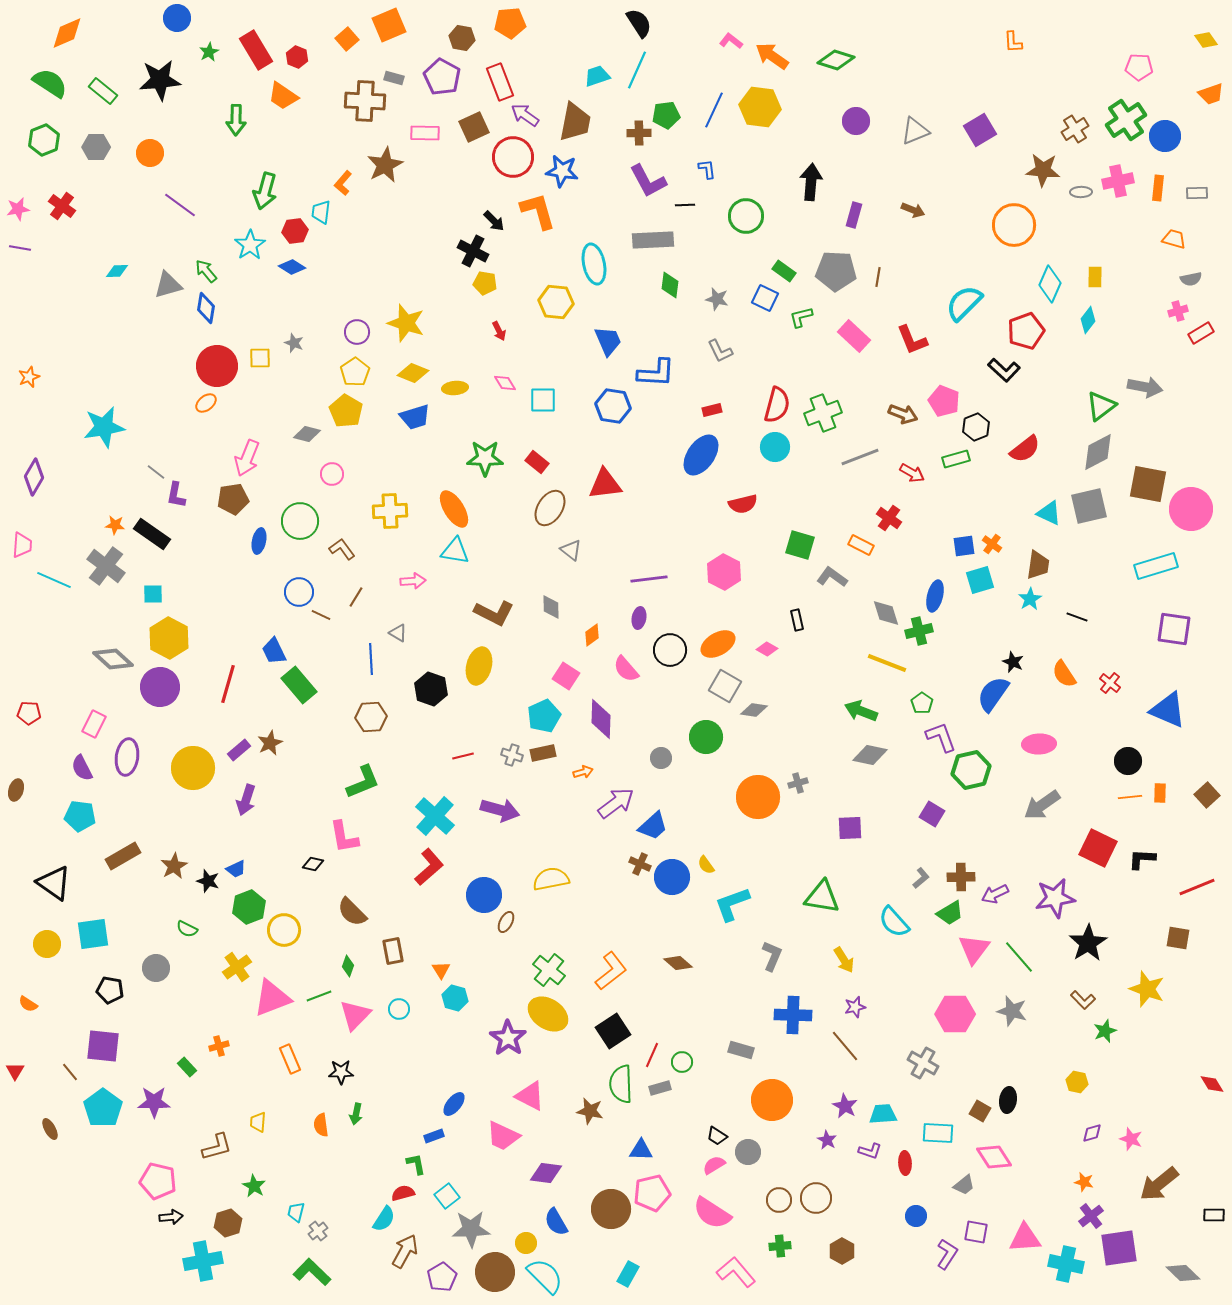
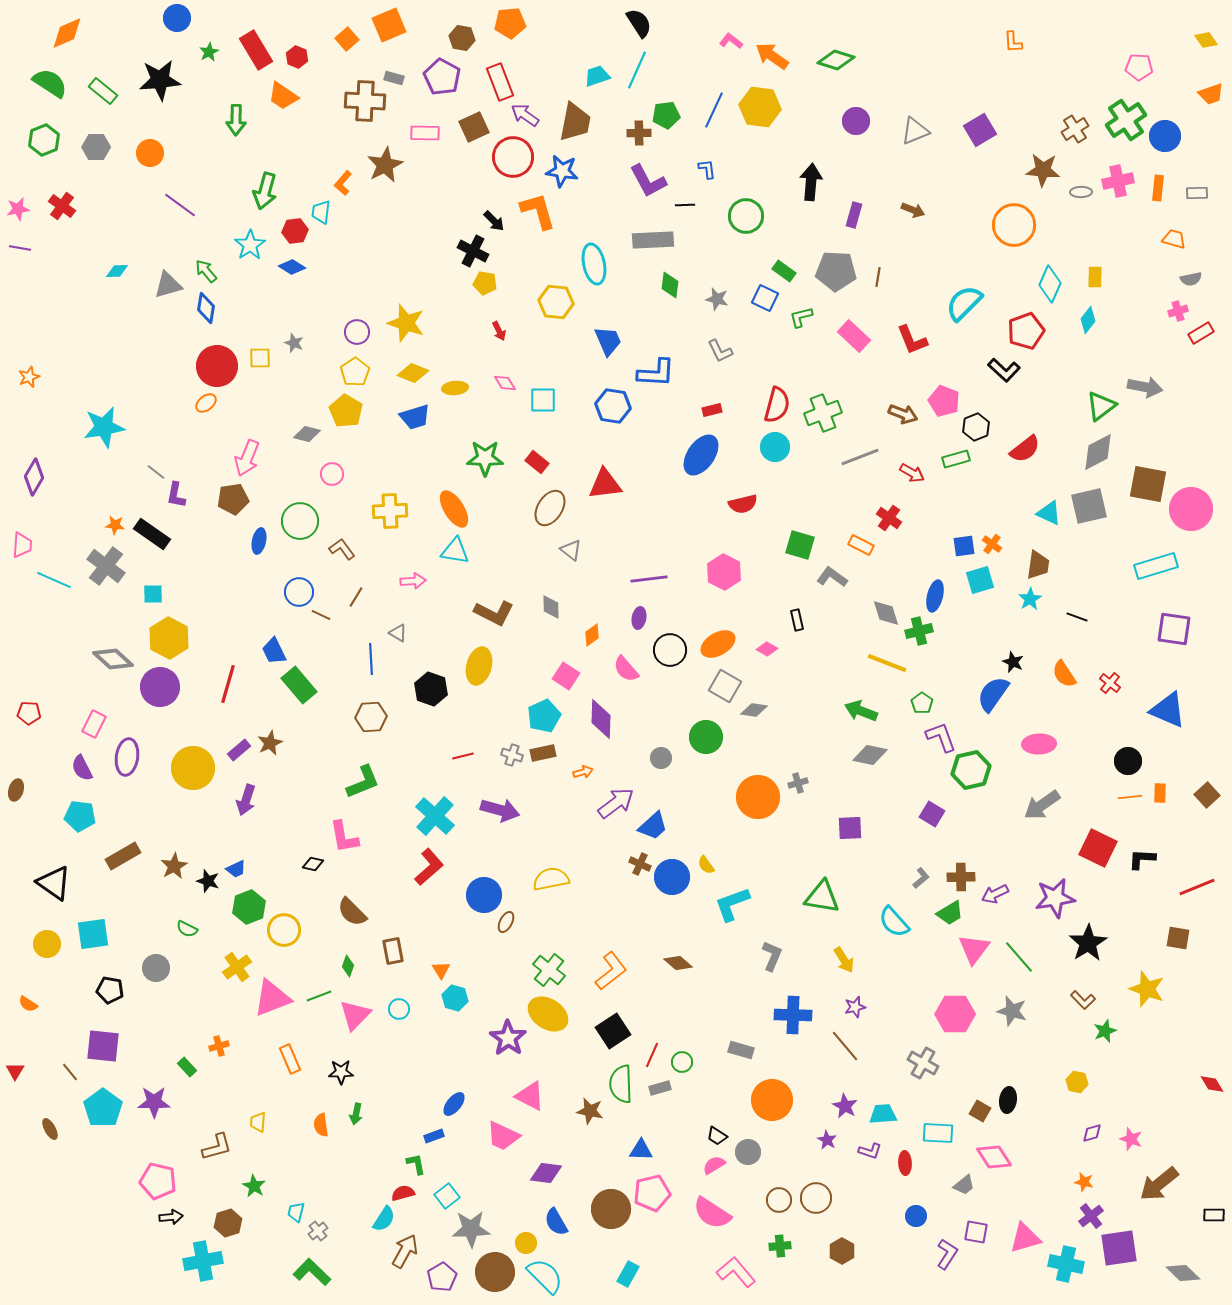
pink triangle at (1025, 1238): rotated 12 degrees counterclockwise
